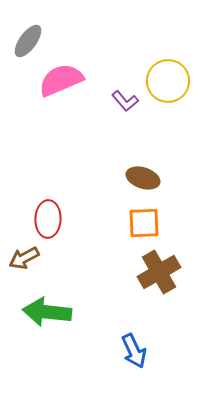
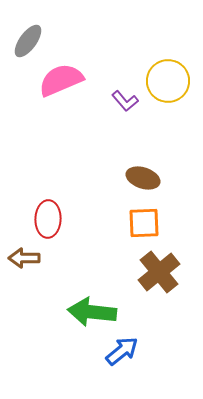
brown arrow: rotated 28 degrees clockwise
brown cross: rotated 9 degrees counterclockwise
green arrow: moved 45 px right
blue arrow: moved 12 px left; rotated 104 degrees counterclockwise
